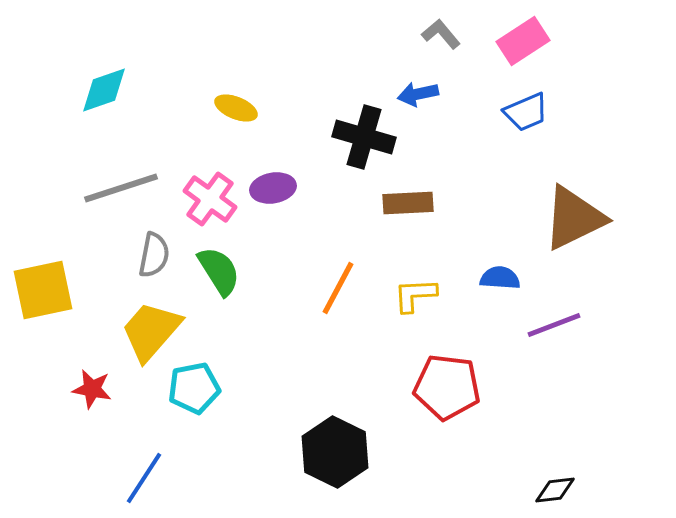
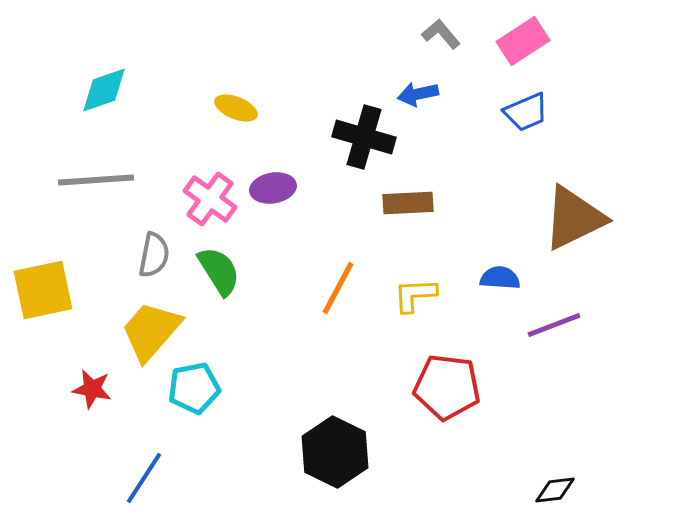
gray line: moved 25 px left, 8 px up; rotated 14 degrees clockwise
